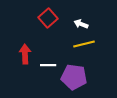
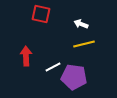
red square: moved 7 px left, 4 px up; rotated 36 degrees counterclockwise
red arrow: moved 1 px right, 2 px down
white line: moved 5 px right, 2 px down; rotated 28 degrees counterclockwise
